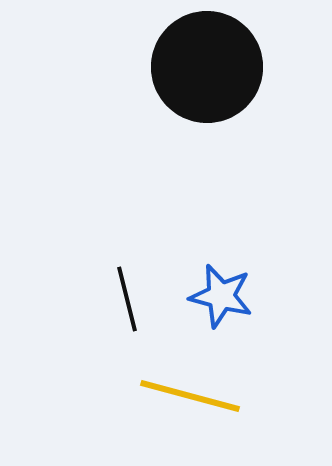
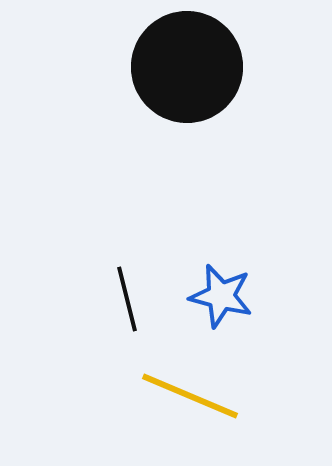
black circle: moved 20 px left
yellow line: rotated 8 degrees clockwise
